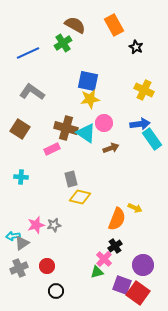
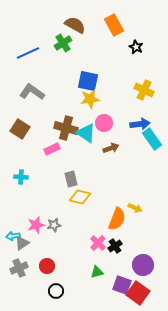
pink cross: moved 6 px left, 16 px up
